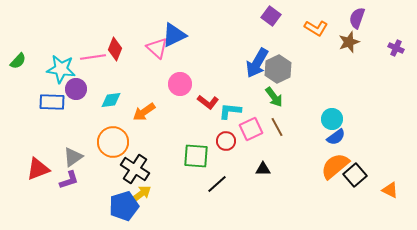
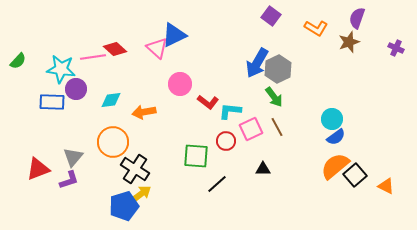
red diamond: rotated 70 degrees counterclockwise
orange arrow: rotated 25 degrees clockwise
gray triangle: rotated 15 degrees counterclockwise
orange triangle: moved 4 px left, 4 px up
